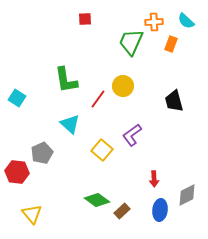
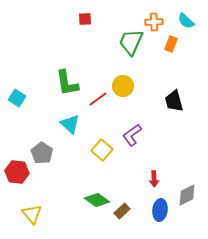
green L-shape: moved 1 px right, 3 px down
red line: rotated 18 degrees clockwise
gray pentagon: rotated 15 degrees counterclockwise
